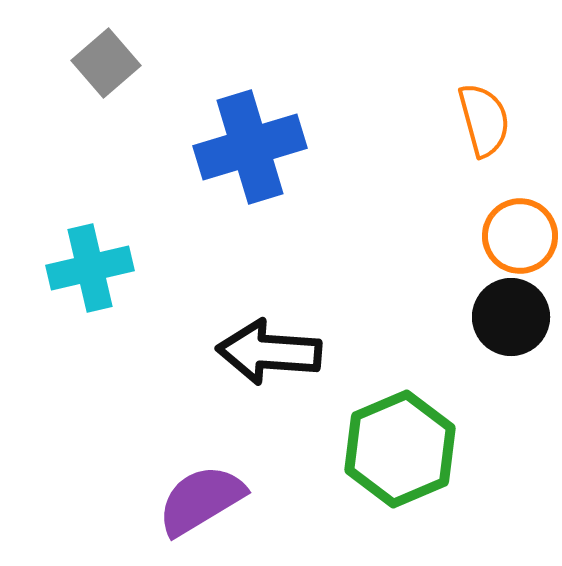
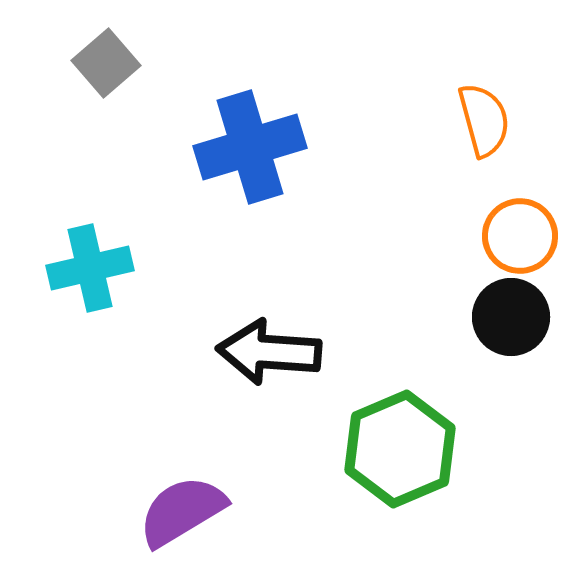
purple semicircle: moved 19 px left, 11 px down
